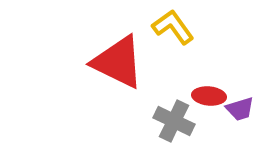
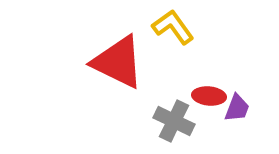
purple trapezoid: moved 3 px left, 1 px up; rotated 52 degrees counterclockwise
